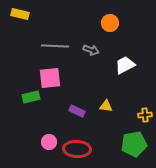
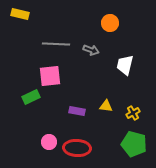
gray line: moved 1 px right, 2 px up
white trapezoid: rotated 50 degrees counterclockwise
pink square: moved 2 px up
green rectangle: rotated 12 degrees counterclockwise
purple rectangle: rotated 14 degrees counterclockwise
yellow cross: moved 12 px left, 2 px up; rotated 24 degrees counterclockwise
green pentagon: rotated 25 degrees clockwise
red ellipse: moved 1 px up
